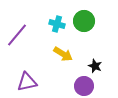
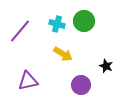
purple line: moved 3 px right, 4 px up
black star: moved 11 px right
purple triangle: moved 1 px right, 1 px up
purple circle: moved 3 px left, 1 px up
